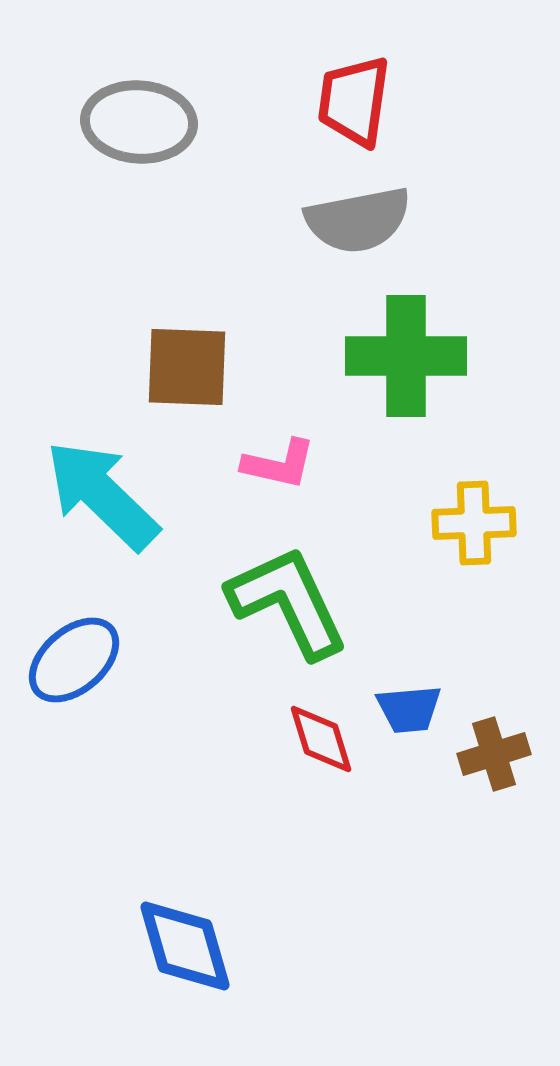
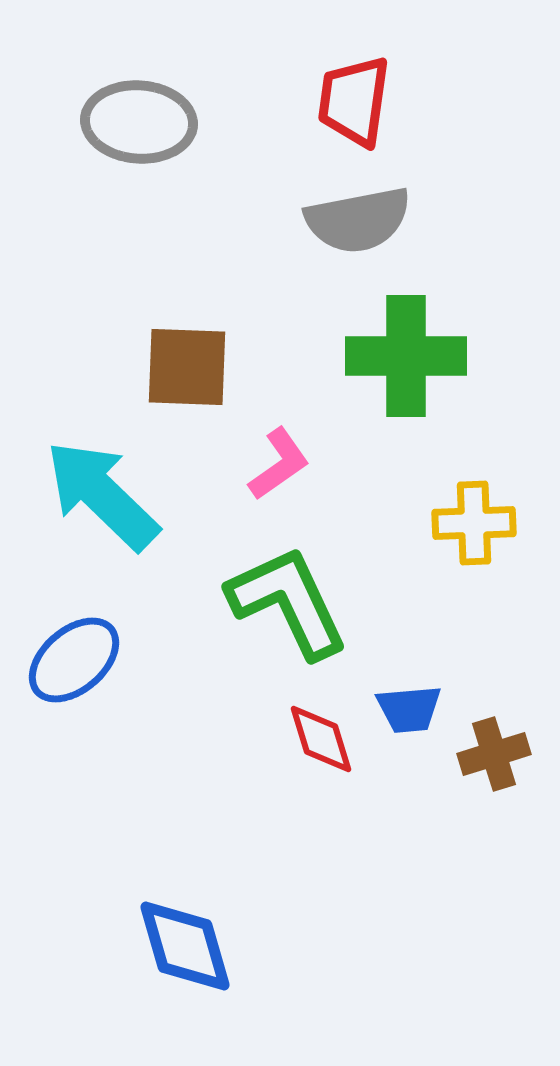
pink L-shape: rotated 48 degrees counterclockwise
